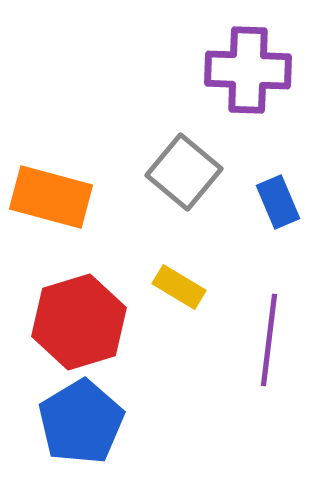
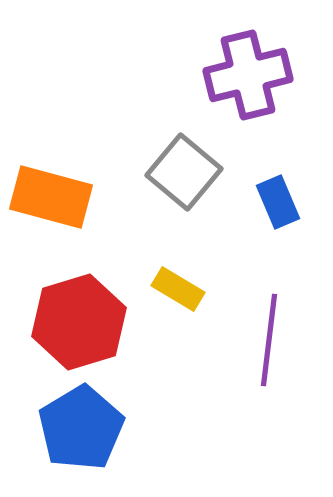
purple cross: moved 5 px down; rotated 16 degrees counterclockwise
yellow rectangle: moved 1 px left, 2 px down
blue pentagon: moved 6 px down
